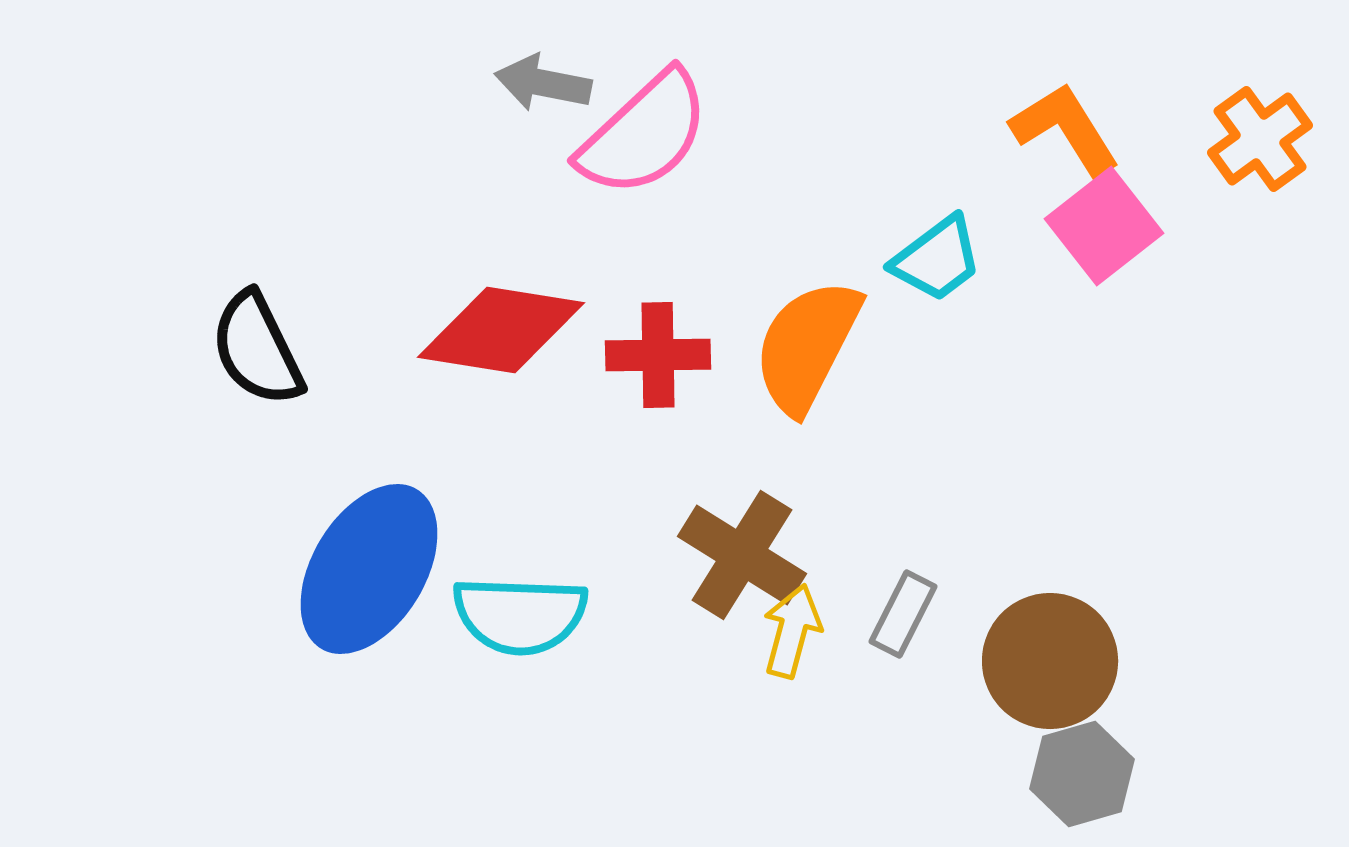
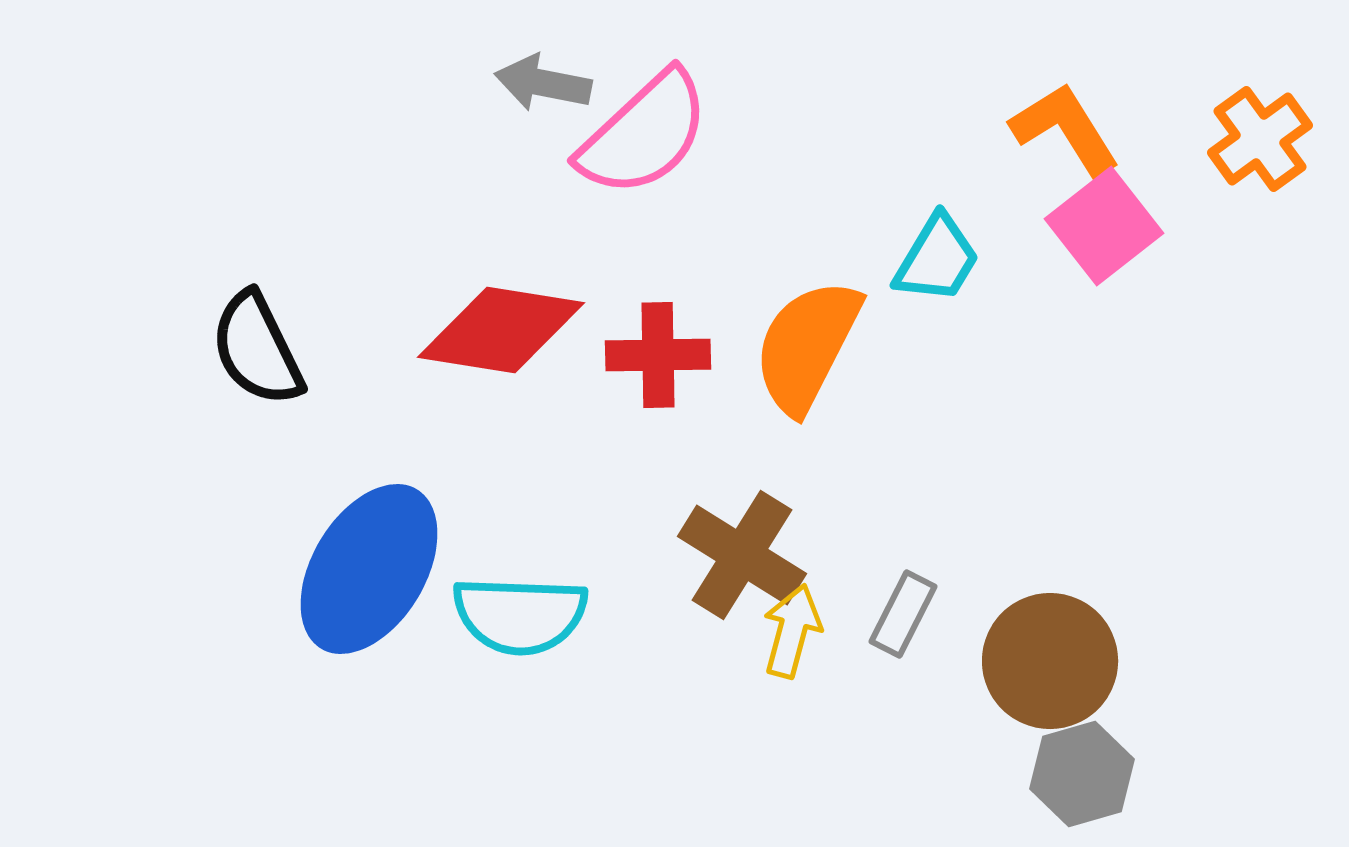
cyan trapezoid: rotated 22 degrees counterclockwise
